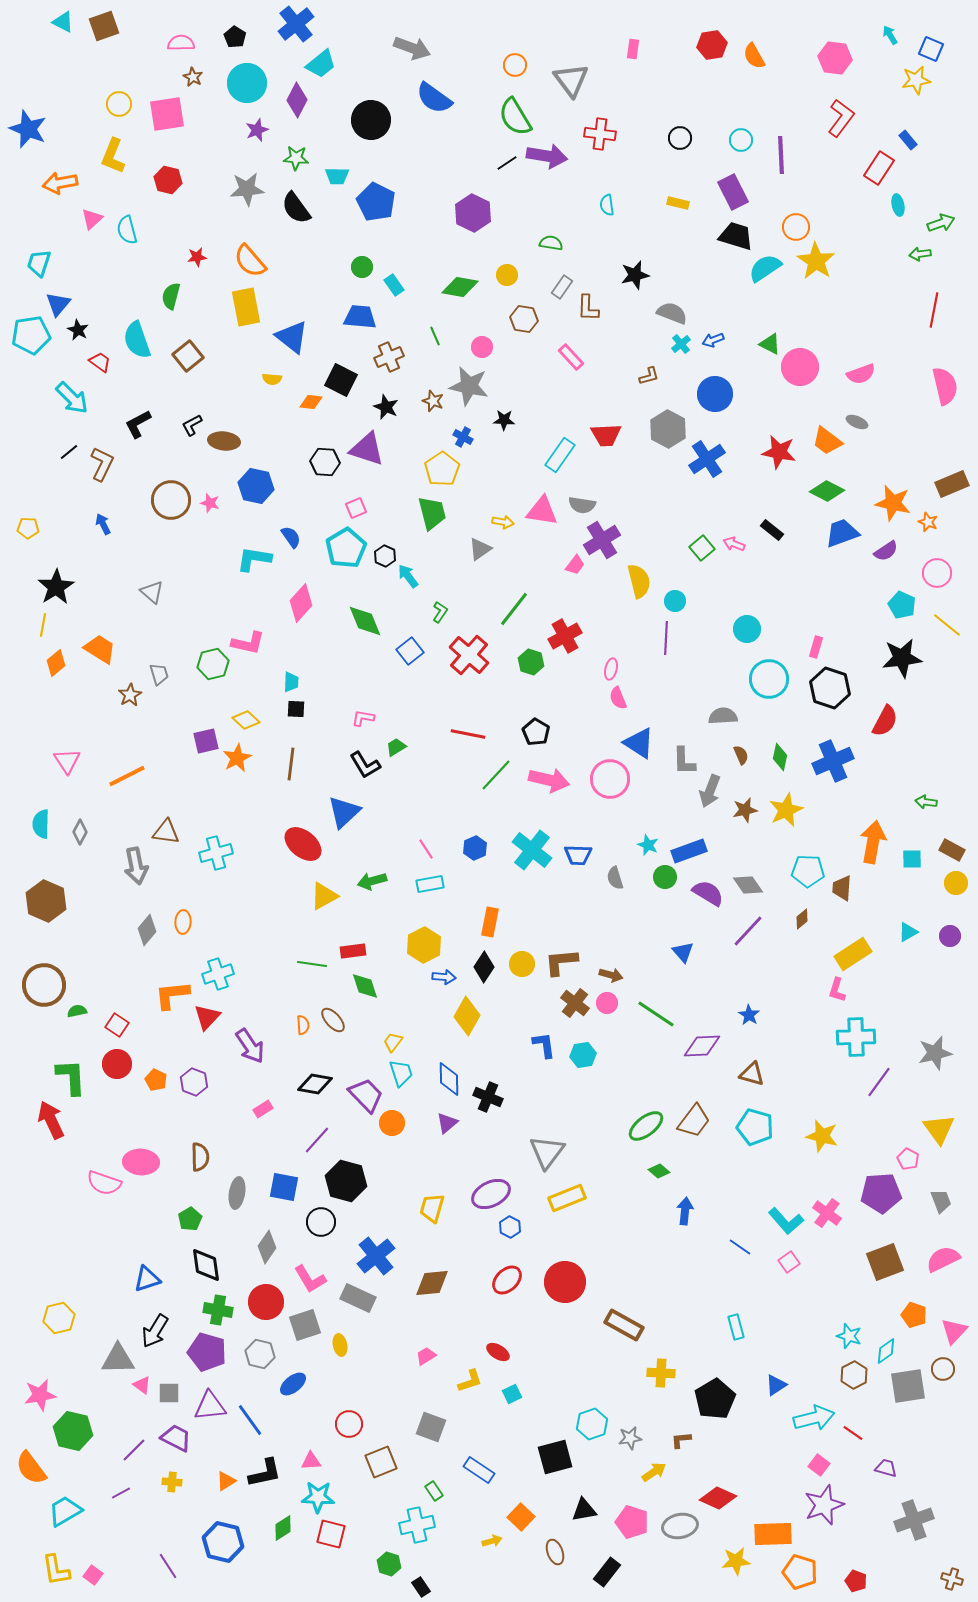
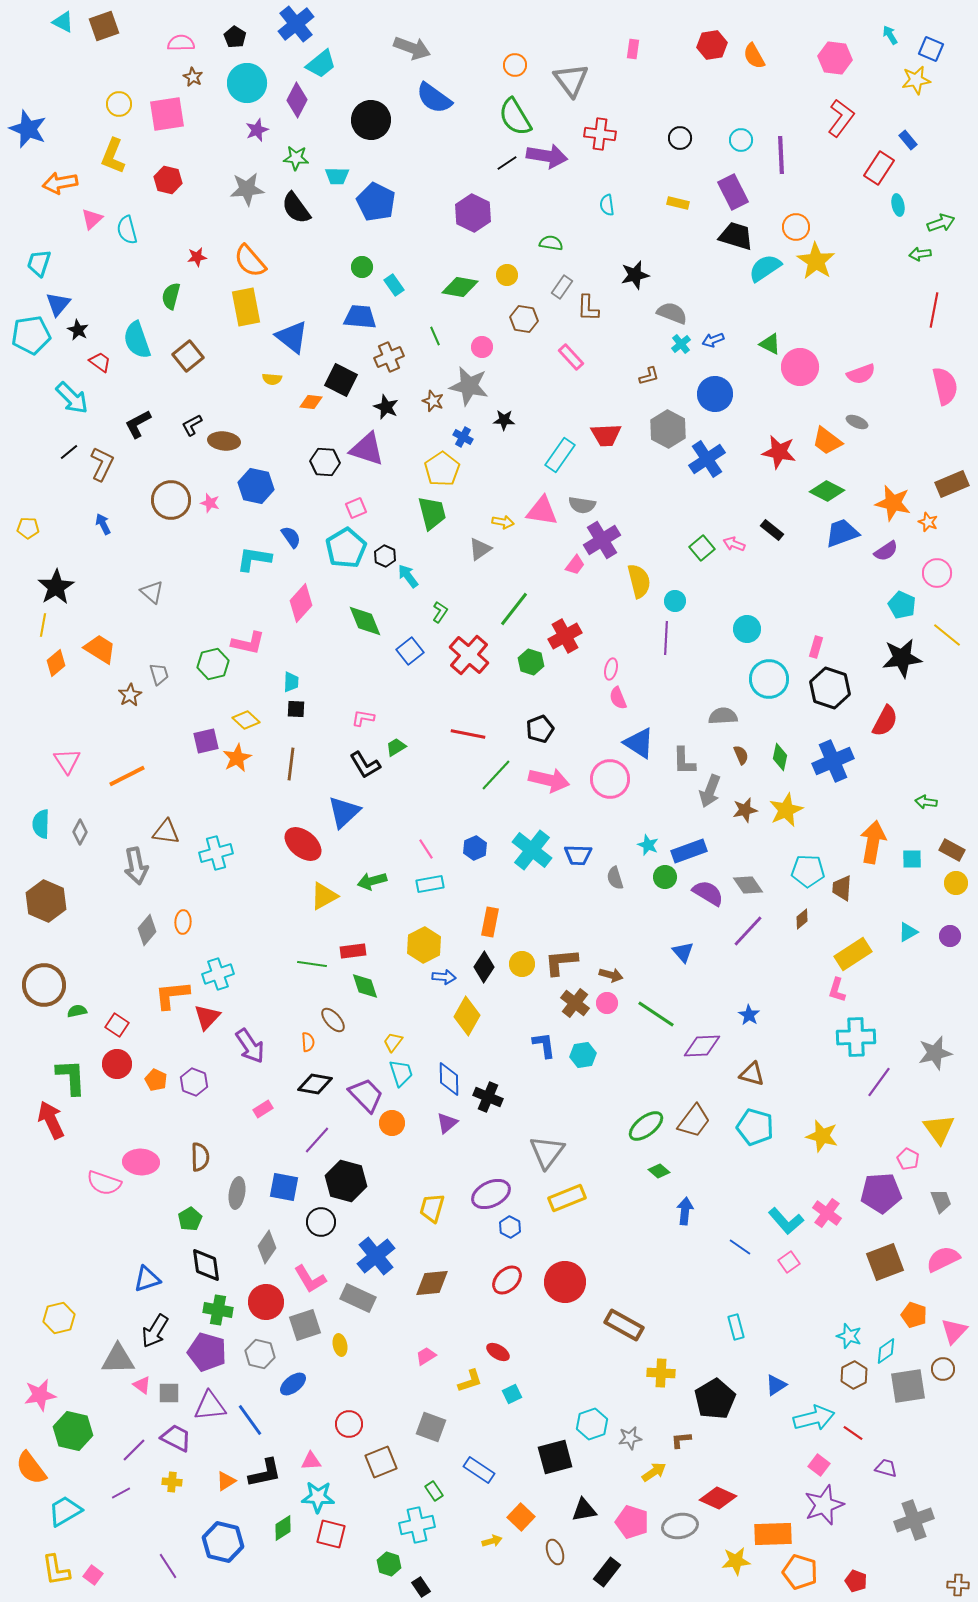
yellow line at (947, 625): moved 10 px down
black pentagon at (536, 732): moved 4 px right, 3 px up; rotated 20 degrees clockwise
orange semicircle at (303, 1025): moved 5 px right, 17 px down
brown cross at (952, 1579): moved 6 px right, 6 px down; rotated 15 degrees counterclockwise
